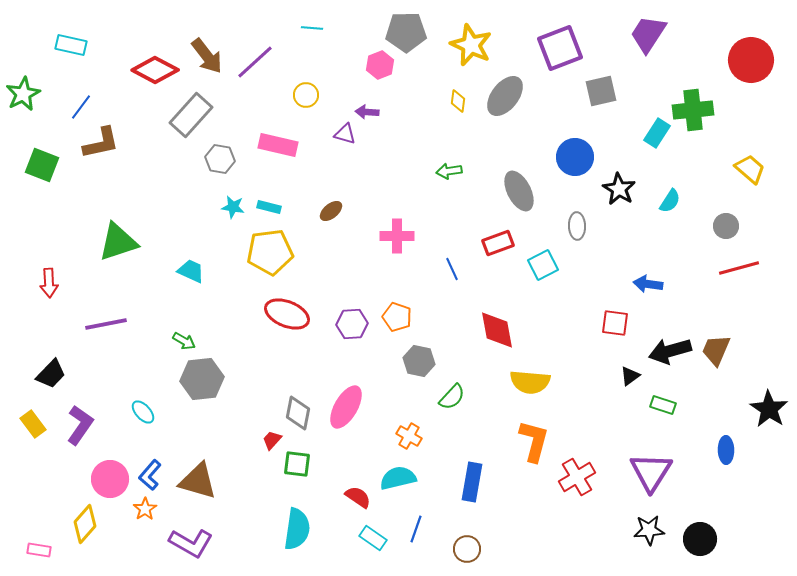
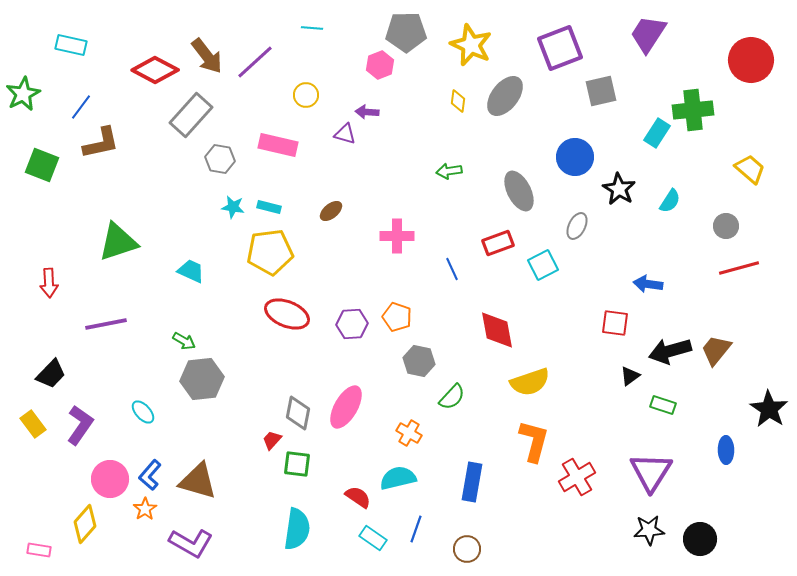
gray ellipse at (577, 226): rotated 28 degrees clockwise
brown trapezoid at (716, 350): rotated 16 degrees clockwise
yellow semicircle at (530, 382): rotated 24 degrees counterclockwise
orange cross at (409, 436): moved 3 px up
